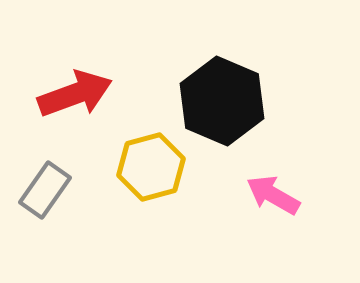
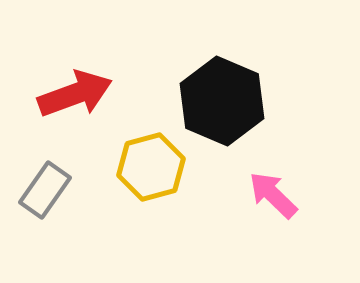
pink arrow: rotated 14 degrees clockwise
